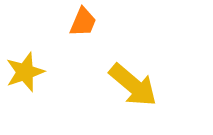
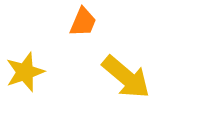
yellow arrow: moved 7 px left, 8 px up
